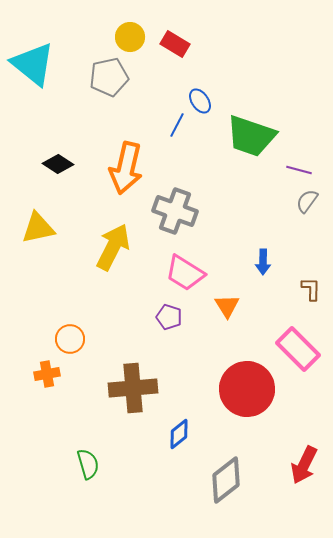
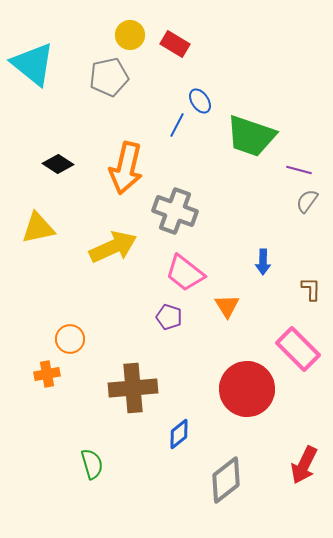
yellow circle: moved 2 px up
yellow arrow: rotated 39 degrees clockwise
pink trapezoid: rotated 6 degrees clockwise
green semicircle: moved 4 px right
